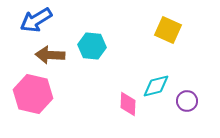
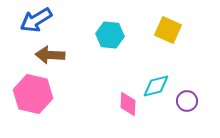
cyan hexagon: moved 18 px right, 11 px up
